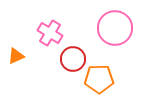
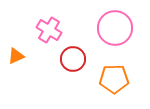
pink cross: moved 1 px left, 3 px up
orange pentagon: moved 15 px right
